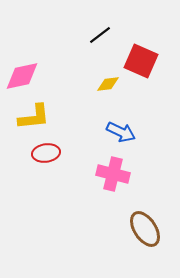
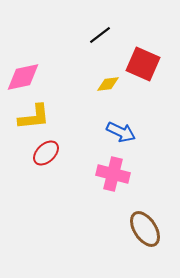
red square: moved 2 px right, 3 px down
pink diamond: moved 1 px right, 1 px down
red ellipse: rotated 36 degrees counterclockwise
